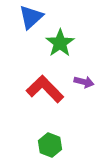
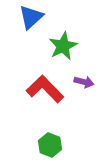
green star: moved 3 px right, 3 px down; rotated 8 degrees clockwise
